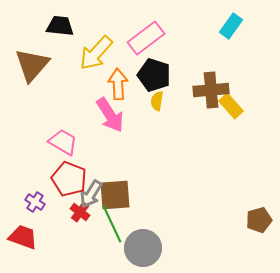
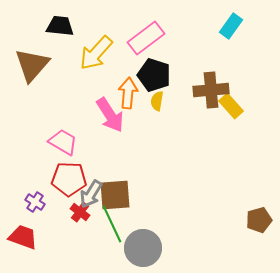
orange arrow: moved 10 px right, 9 px down; rotated 8 degrees clockwise
red pentagon: rotated 20 degrees counterclockwise
